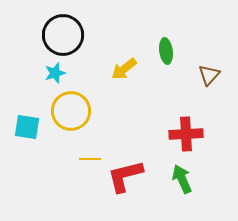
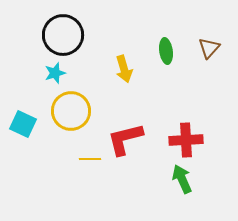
yellow arrow: rotated 68 degrees counterclockwise
brown triangle: moved 27 px up
cyan square: moved 4 px left, 3 px up; rotated 16 degrees clockwise
red cross: moved 6 px down
red L-shape: moved 37 px up
